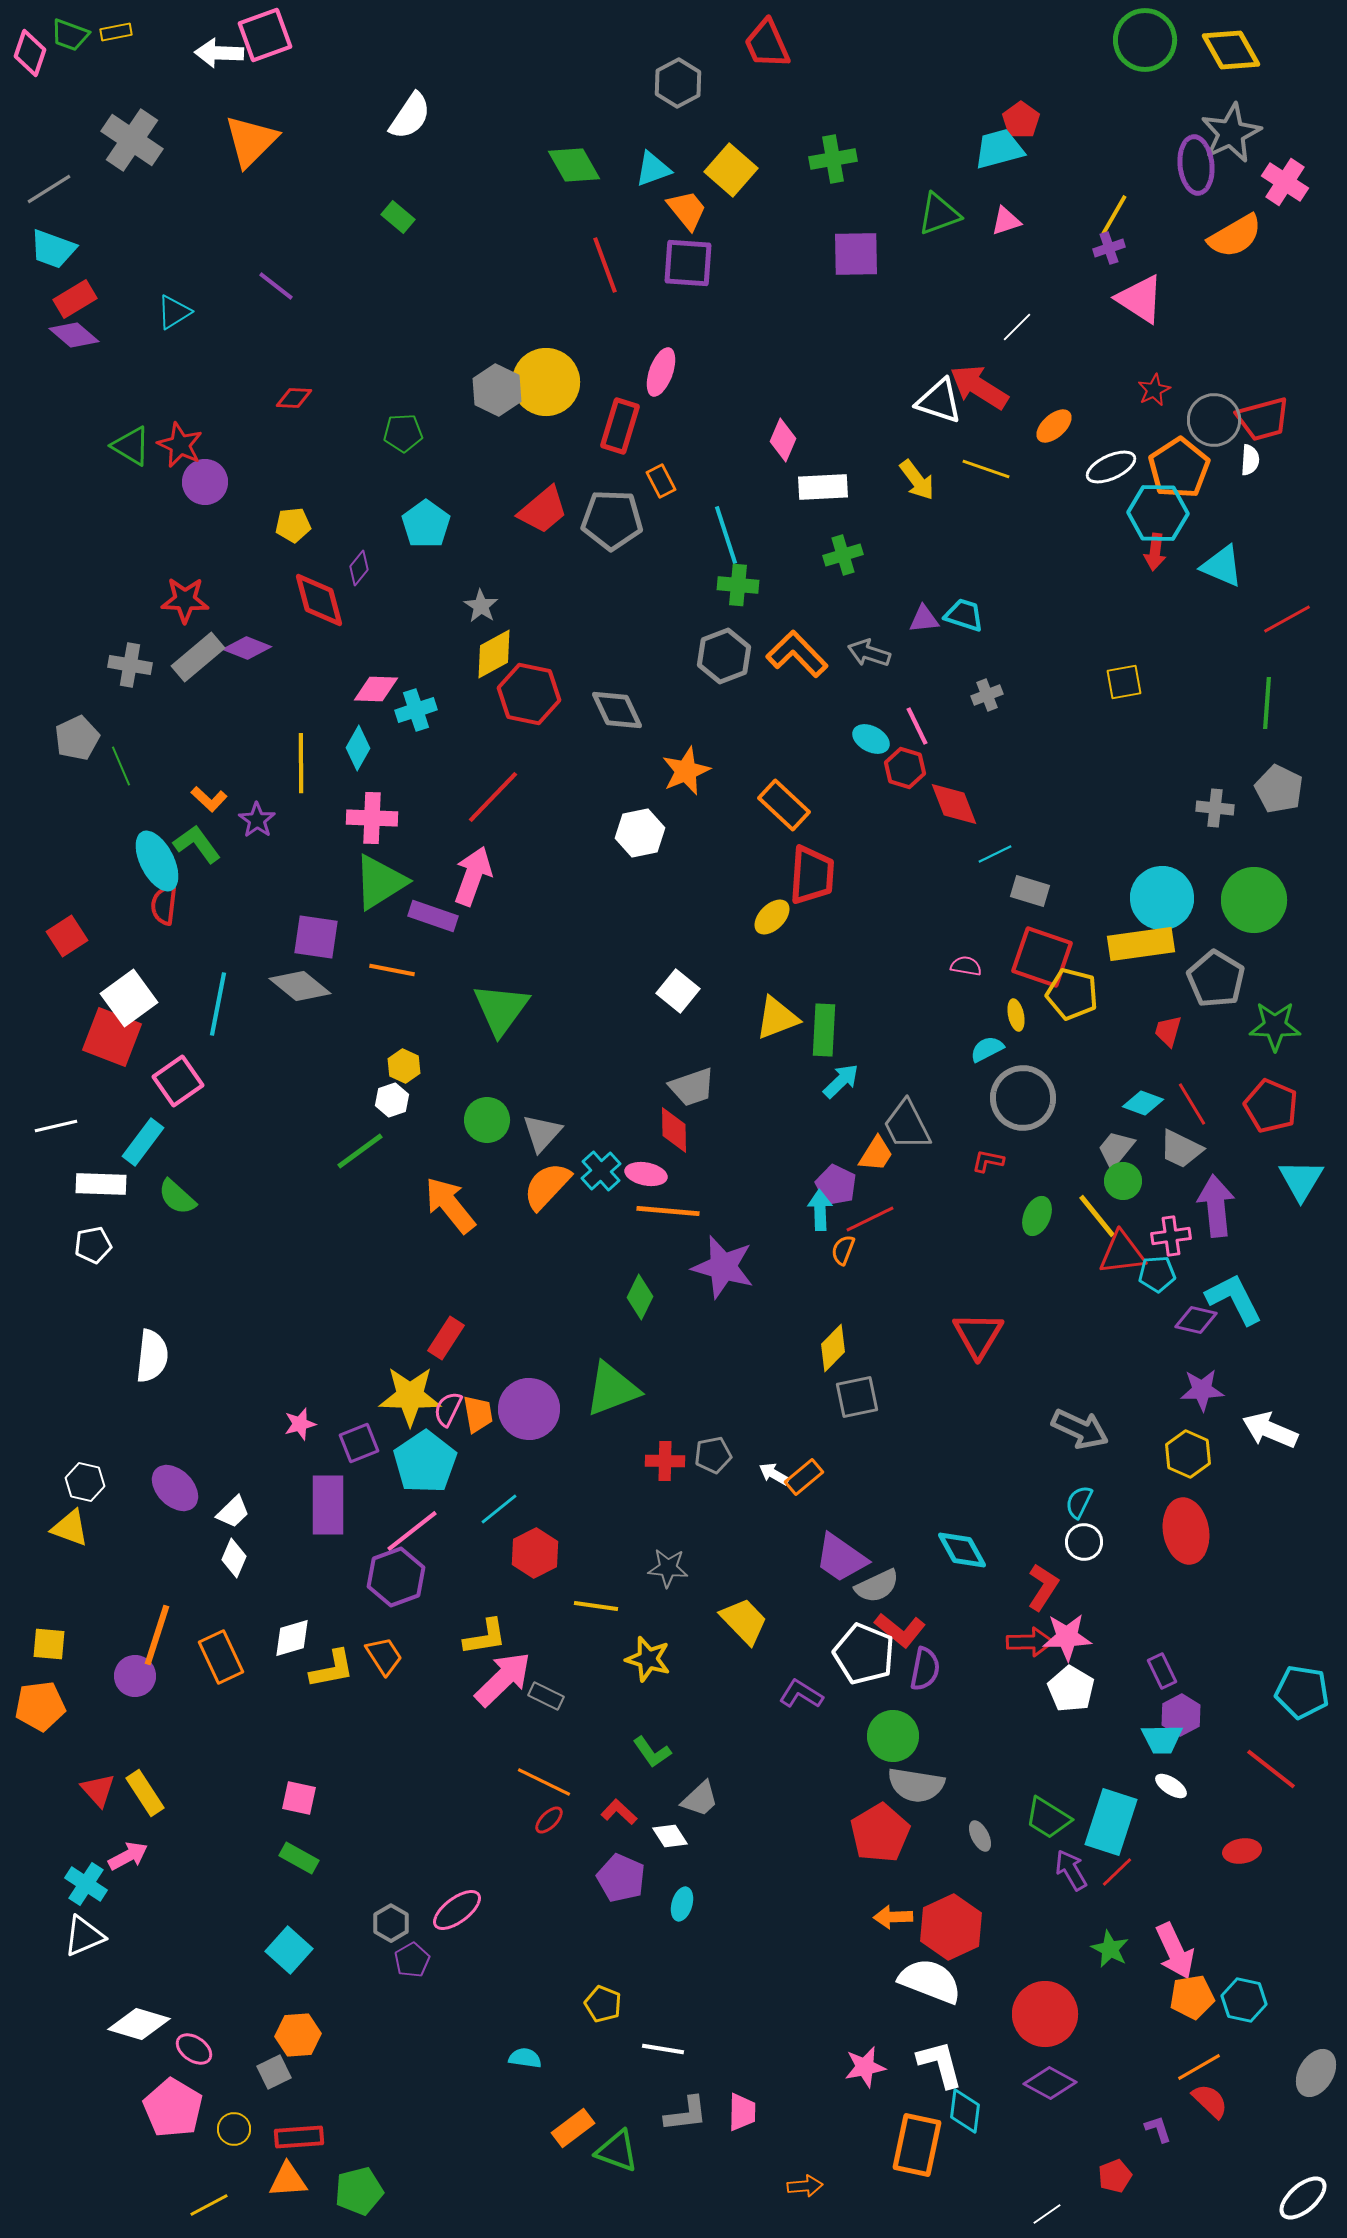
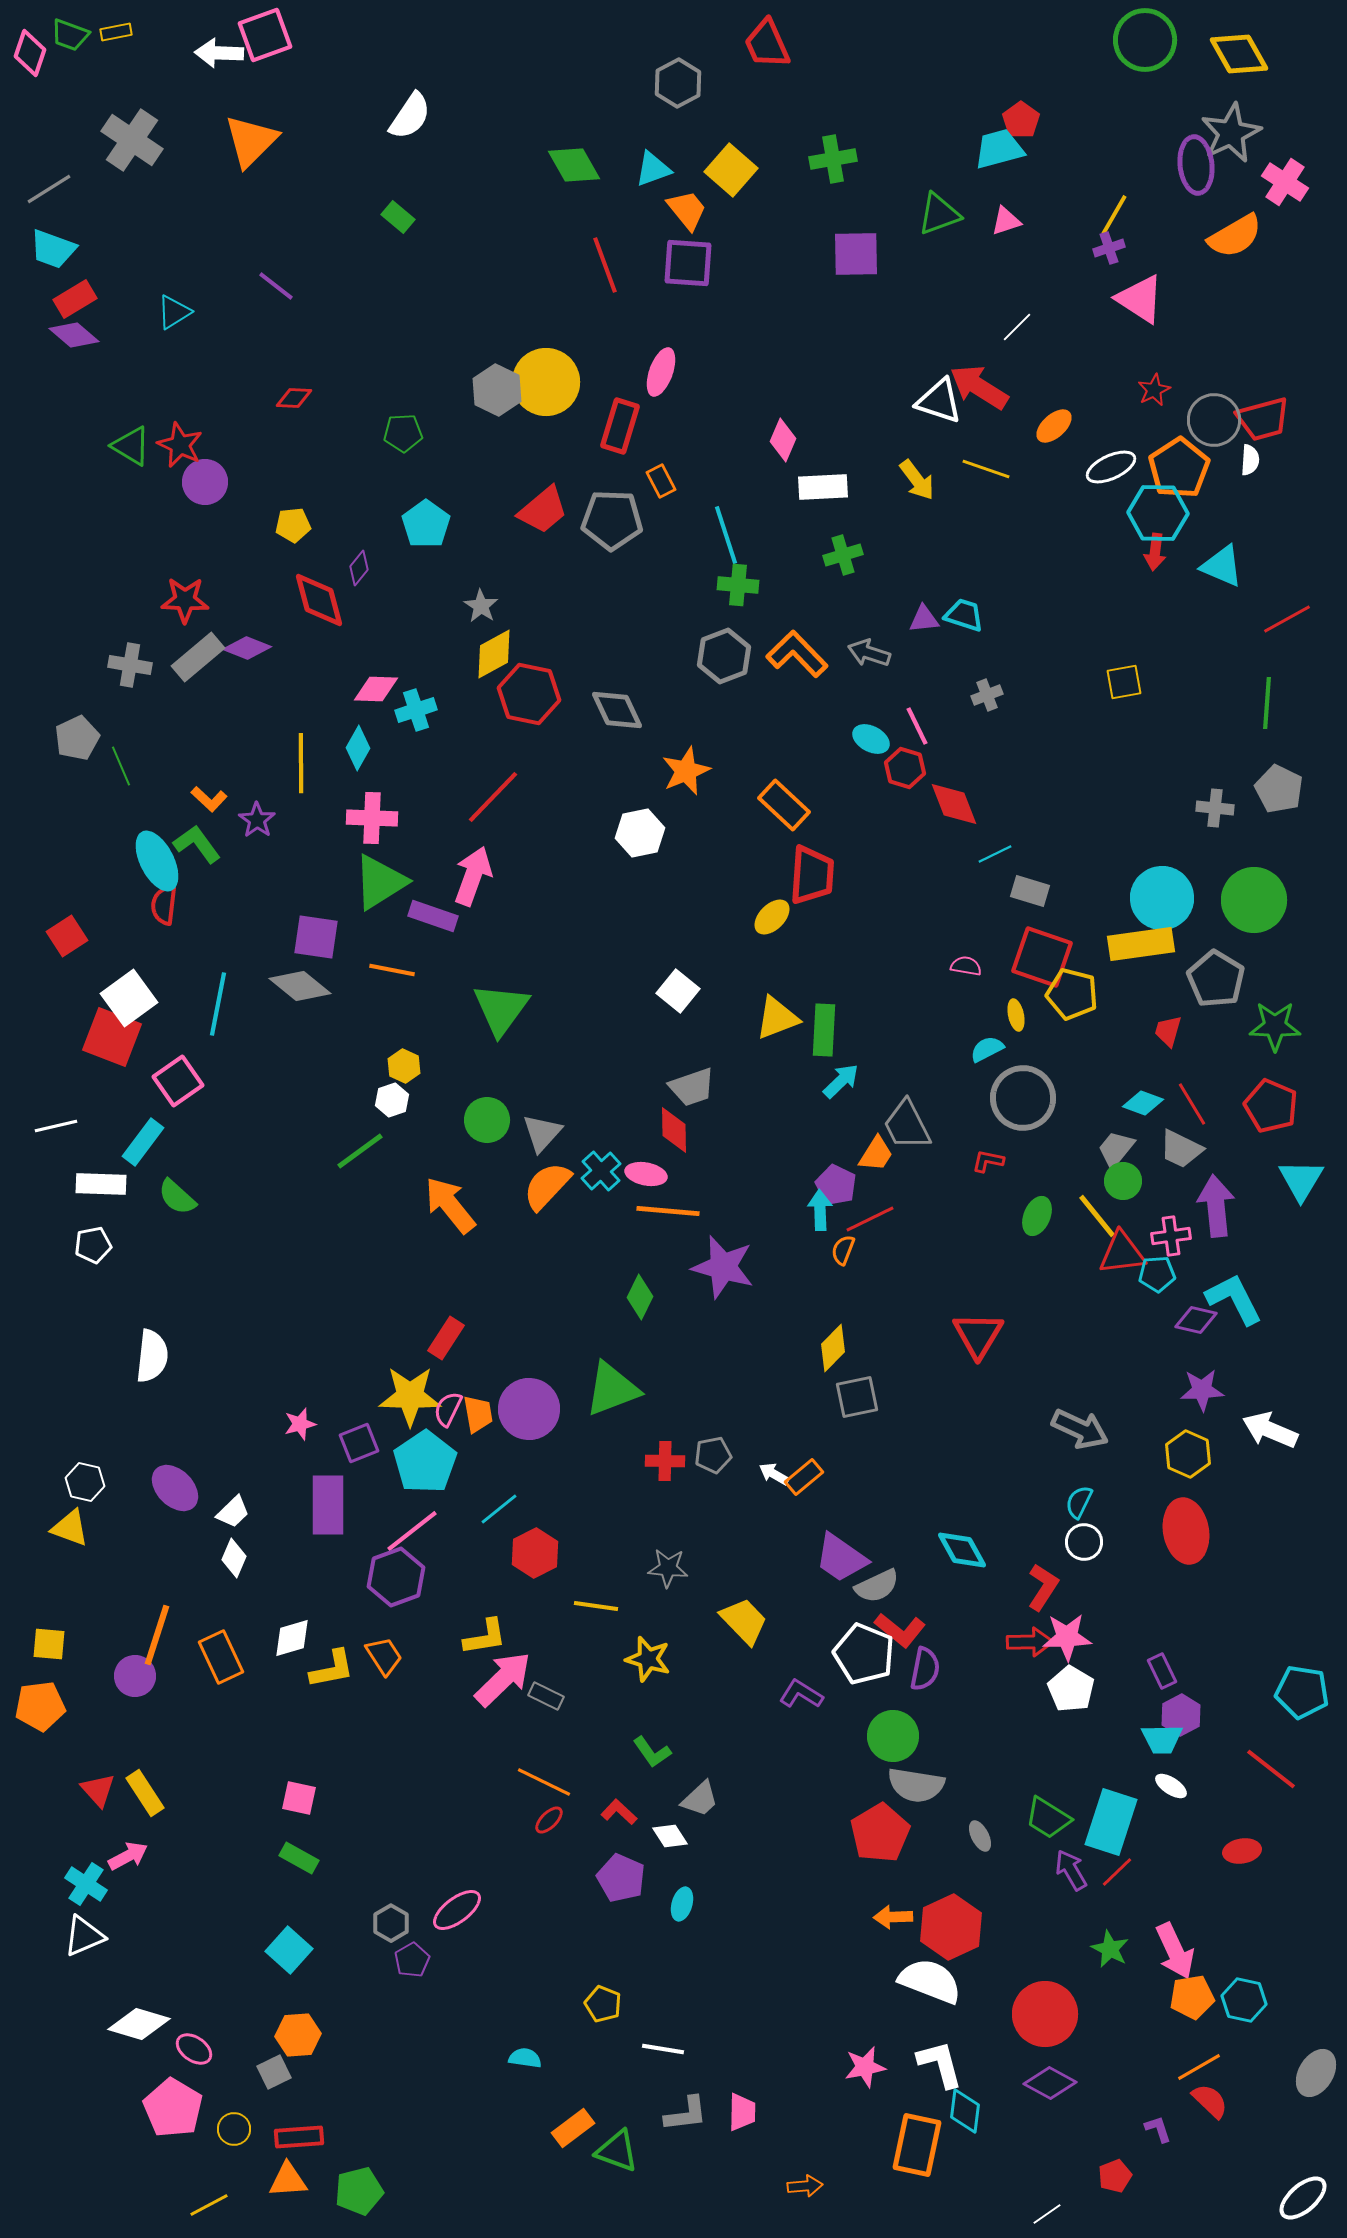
yellow diamond at (1231, 50): moved 8 px right, 4 px down
